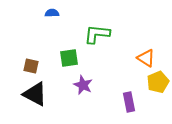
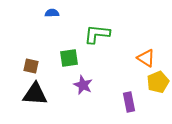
black triangle: rotated 24 degrees counterclockwise
